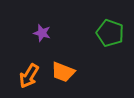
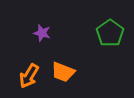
green pentagon: rotated 16 degrees clockwise
